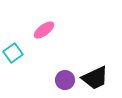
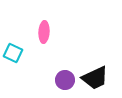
pink ellipse: moved 2 px down; rotated 50 degrees counterclockwise
cyan square: rotated 30 degrees counterclockwise
